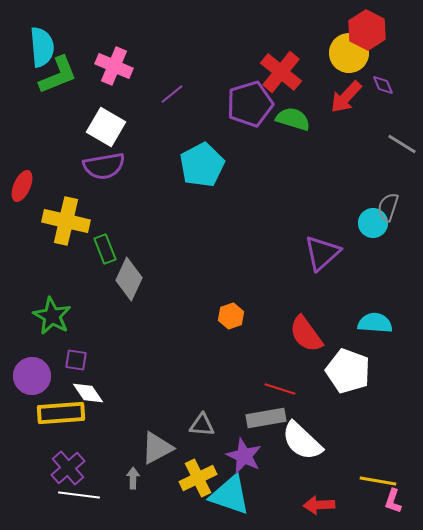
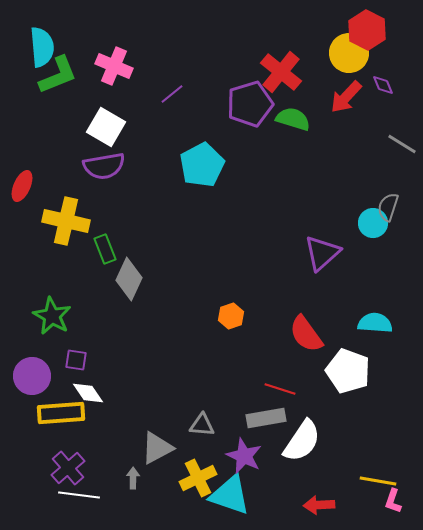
white semicircle at (302, 441): rotated 99 degrees counterclockwise
